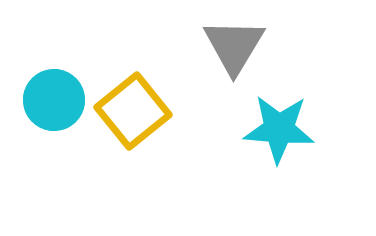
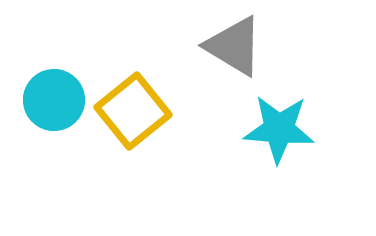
gray triangle: rotated 30 degrees counterclockwise
